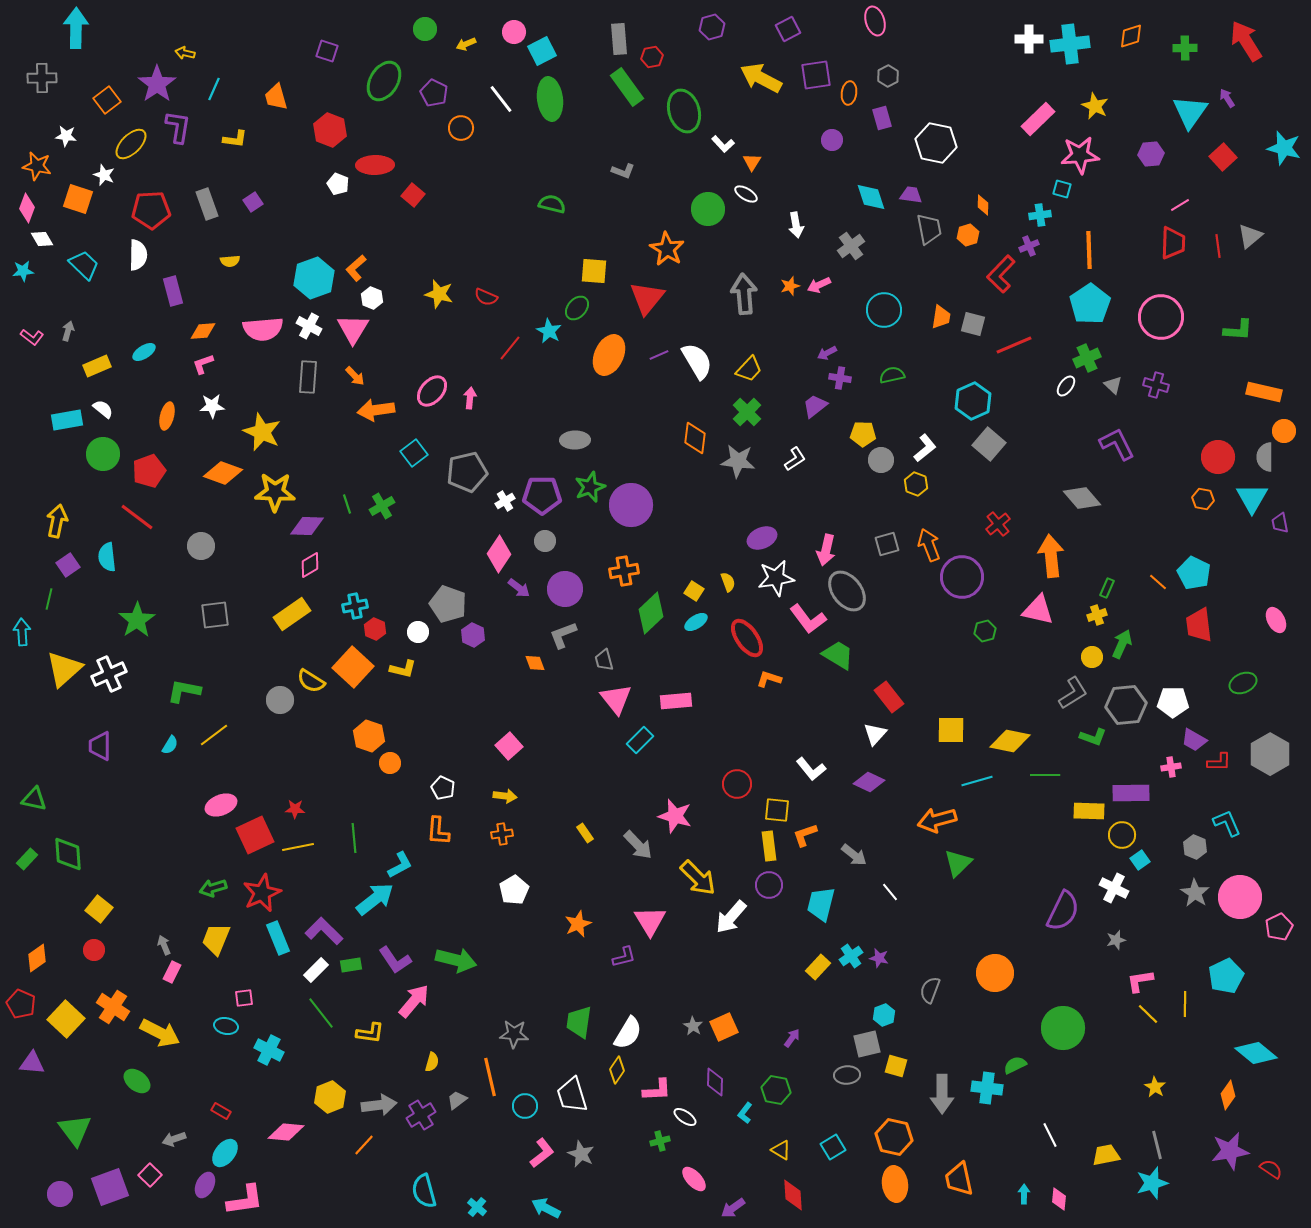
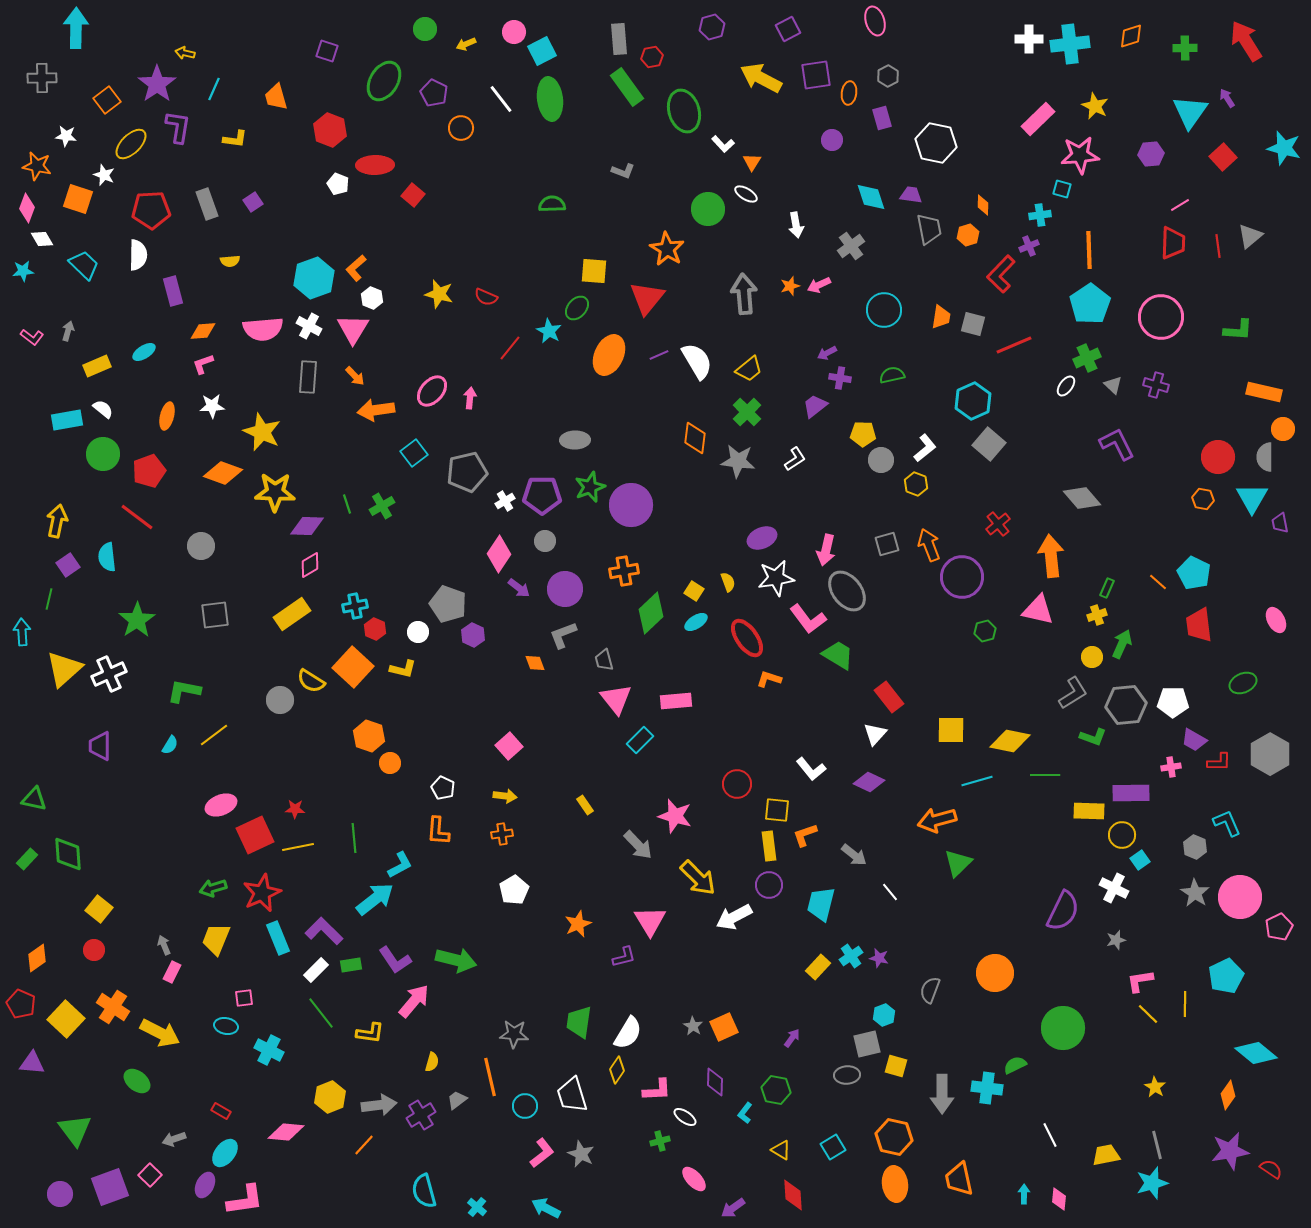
green semicircle at (552, 204): rotated 16 degrees counterclockwise
yellow trapezoid at (749, 369): rotated 8 degrees clockwise
orange circle at (1284, 431): moved 1 px left, 2 px up
yellow rectangle at (585, 833): moved 28 px up
white arrow at (731, 917): moved 3 px right; rotated 21 degrees clockwise
